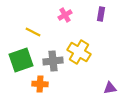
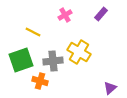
purple rectangle: rotated 32 degrees clockwise
orange cross: moved 3 px up; rotated 14 degrees clockwise
purple triangle: rotated 32 degrees counterclockwise
